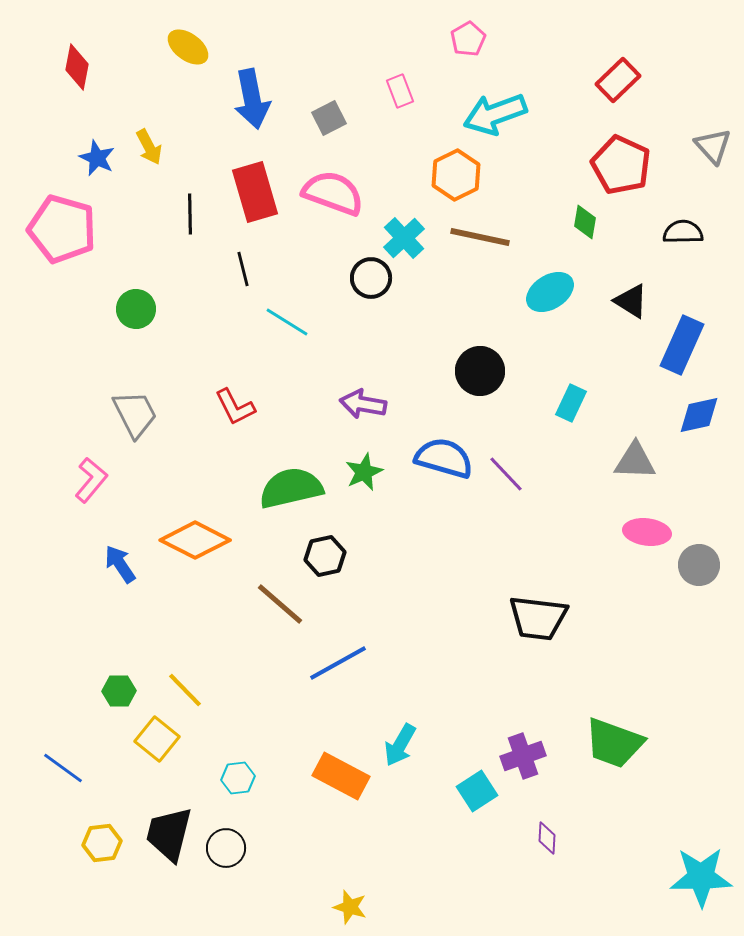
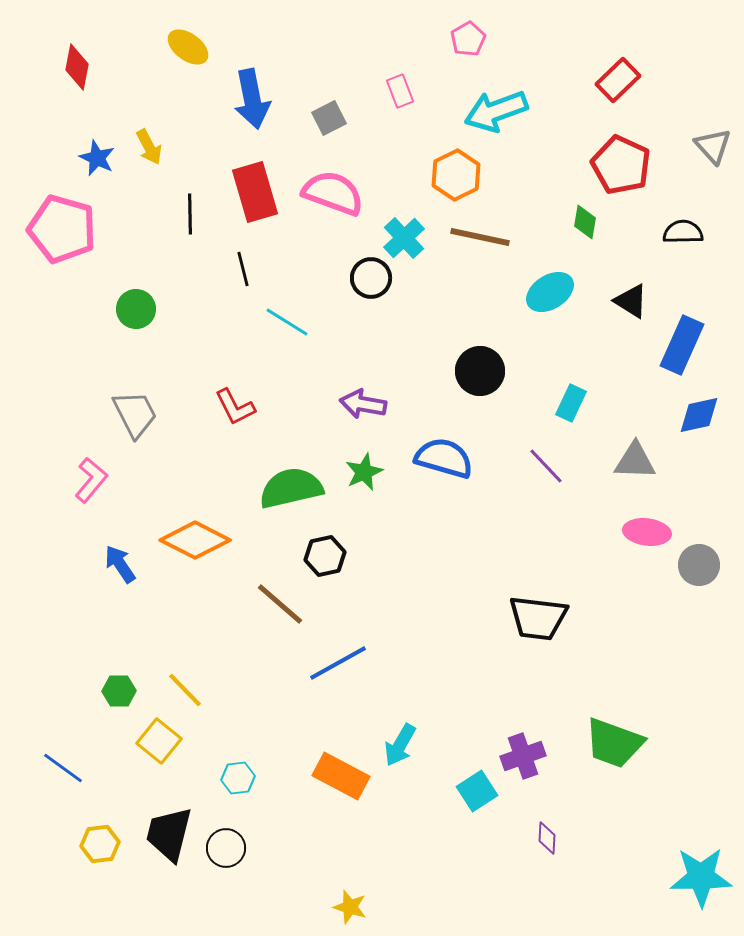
cyan arrow at (495, 114): moved 1 px right, 3 px up
purple line at (506, 474): moved 40 px right, 8 px up
yellow square at (157, 739): moved 2 px right, 2 px down
yellow hexagon at (102, 843): moved 2 px left, 1 px down
